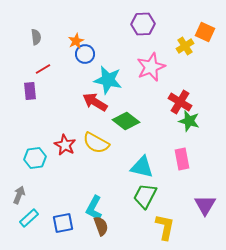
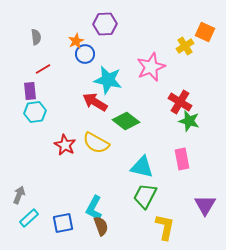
purple hexagon: moved 38 px left
cyan hexagon: moved 46 px up
